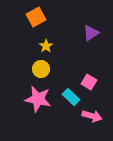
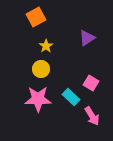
purple triangle: moved 4 px left, 5 px down
pink square: moved 2 px right, 1 px down
pink star: rotated 12 degrees counterclockwise
pink arrow: rotated 42 degrees clockwise
